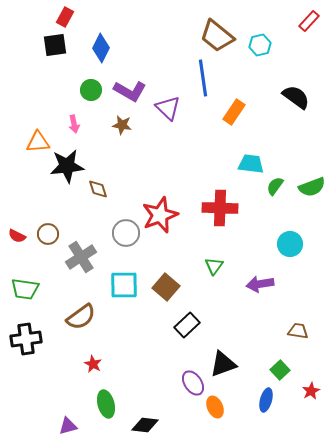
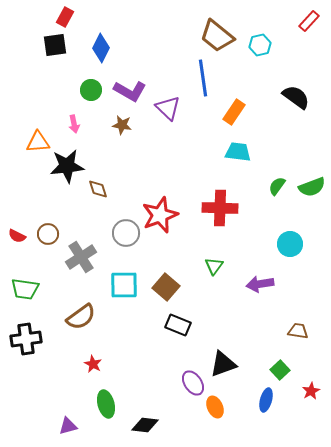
cyan trapezoid at (251, 164): moved 13 px left, 12 px up
green semicircle at (275, 186): moved 2 px right
black rectangle at (187, 325): moved 9 px left; rotated 65 degrees clockwise
